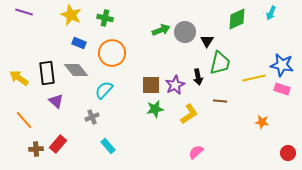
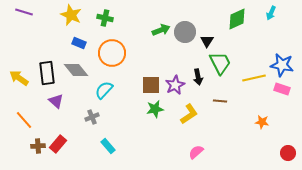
green trapezoid: rotated 40 degrees counterclockwise
brown cross: moved 2 px right, 3 px up
